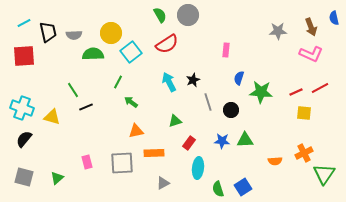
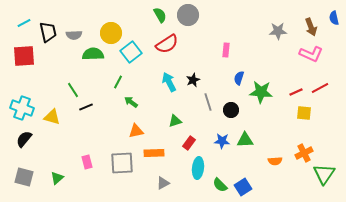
green semicircle at (218, 189): moved 2 px right, 4 px up; rotated 28 degrees counterclockwise
